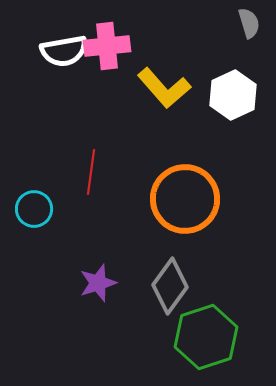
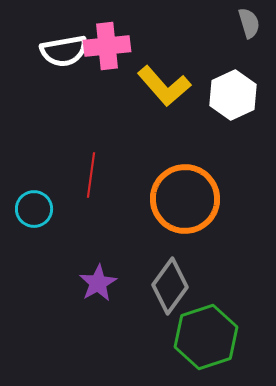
yellow L-shape: moved 2 px up
red line: moved 3 px down
purple star: rotated 12 degrees counterclockwise
